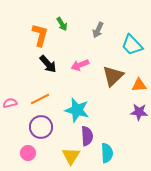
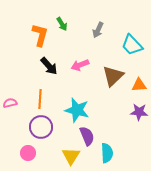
black arrow: moved 1 px right, 2 px down
orange line: rotated 60 degrees counterclockwise
purple semicircle: rotated 18 degrees counterclockwise
